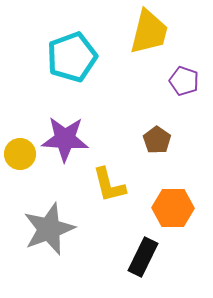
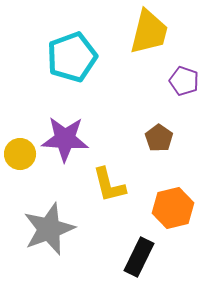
brown pentagon: moved 2 px right, 2 px up
orange hexagon: rotated 15 degrees counterclockwise
black rectangle: moved 4 px left
